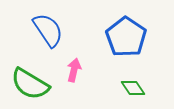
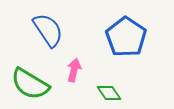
green diamond: moved 24 px left, 5 px down
